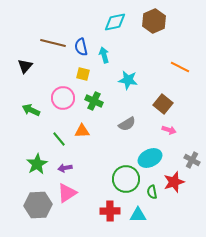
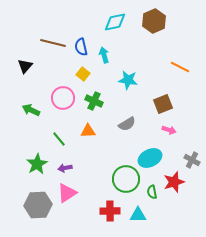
yellow square: rotated 24 degrees clockwise
brown square: rotated 30 degrees clockwise
orange triangle: moved 6 px right
